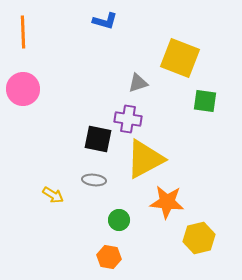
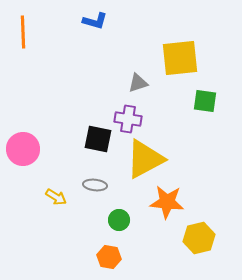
blue L-shape: moved 10 px left
yellow square: rotated 27 degrees counterclockwise
pink circle: moved 60 px down
gray ellipse: moved 1 px right, 5 px down
yellow arrow: moved 3 px right, 2 px down
